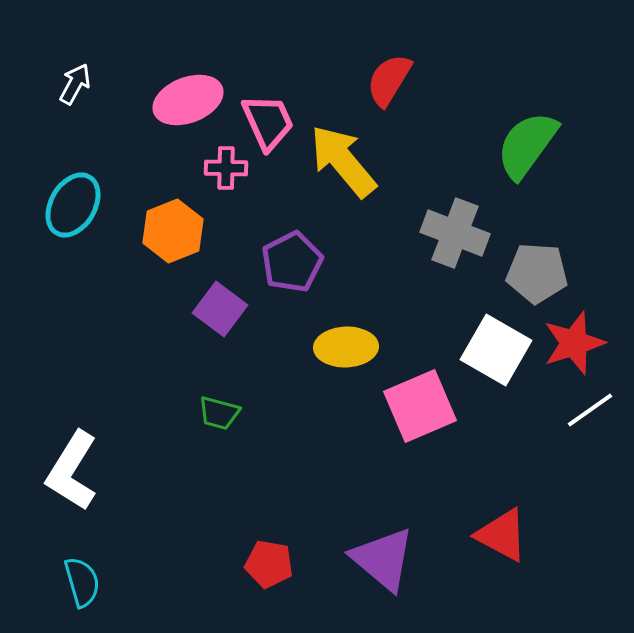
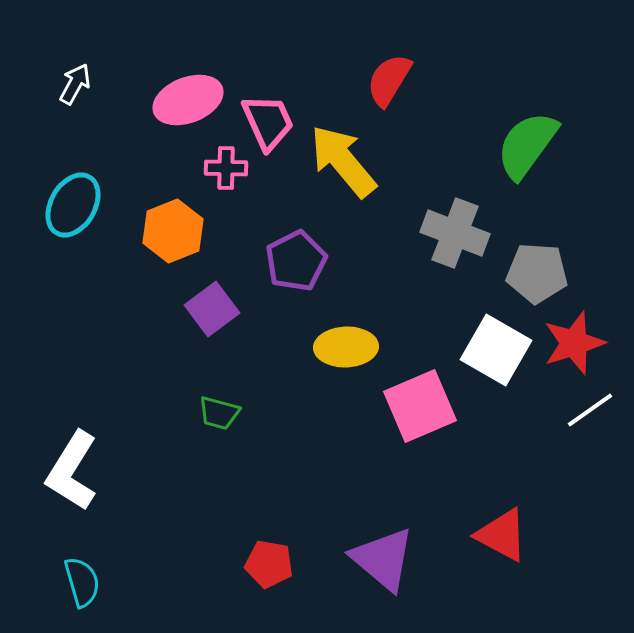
purple pentagon: moved 4 px right, 1 px up
purple square: moved 8 px left; rotated 16 degrees clockwise
